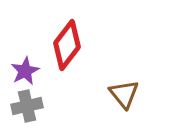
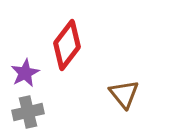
purple star: moved 2 px down
gray cross: moved 1 px right, 6 px down
